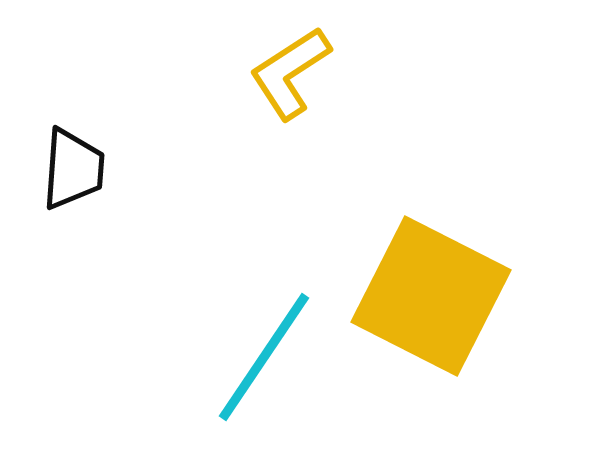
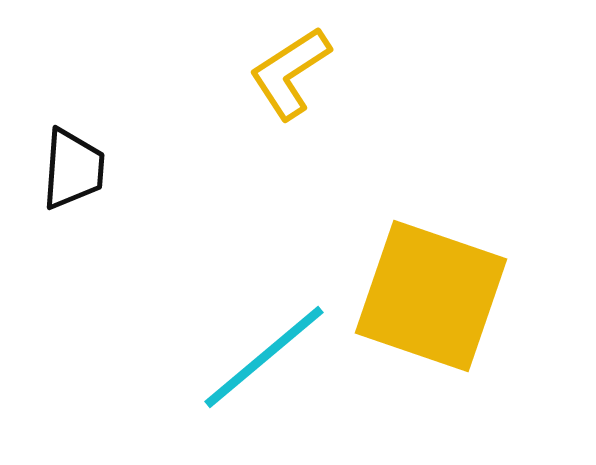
yellow square: rotated 8 degrees counterclockwise
cyan line: rotated 16 degrees clockwise
